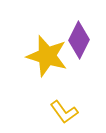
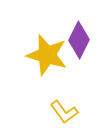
yellow star: moved 1 px up
